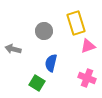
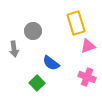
gray circle: moved 11 px left
gray arrow: moved 1 px right; rotated 112 degrees counterclockwise
blue semicircle: rotated 66 degrees counterclockwise
pink cross: moved 1 px up
green square: rotated 14 degrees clockwise
